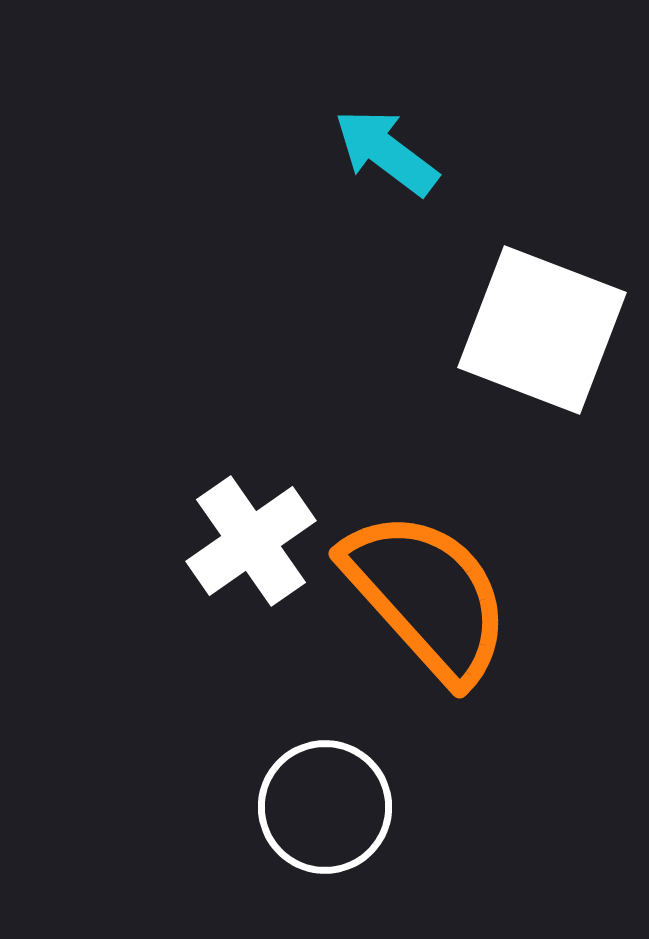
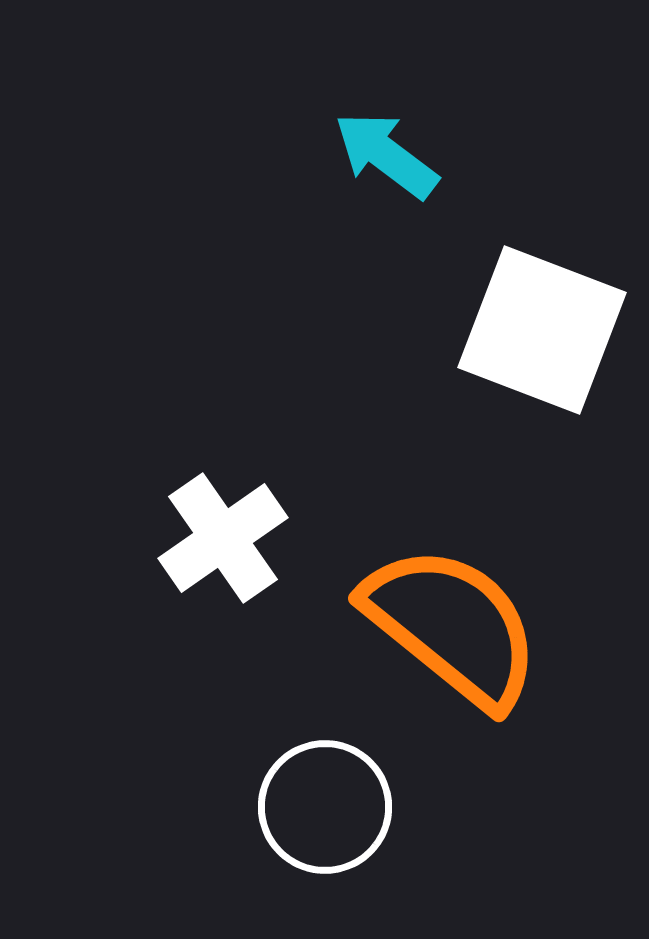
cyan arrow: moved 3 px down
white cross: moved 28 px left, 3 px up
orange semicircle: moved 25 px right, 30 px down; rotated 9 degrees counterclockwise
